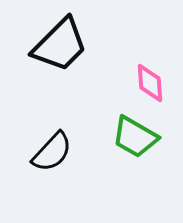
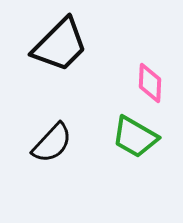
pink diamond: rotated 6 degrees clockwise
black semicircle: moved 9 px up
